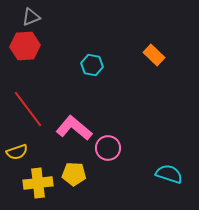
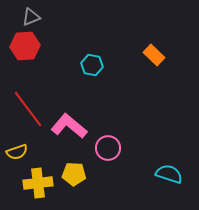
pink L-shape: moved 5 px left, 2 px up
